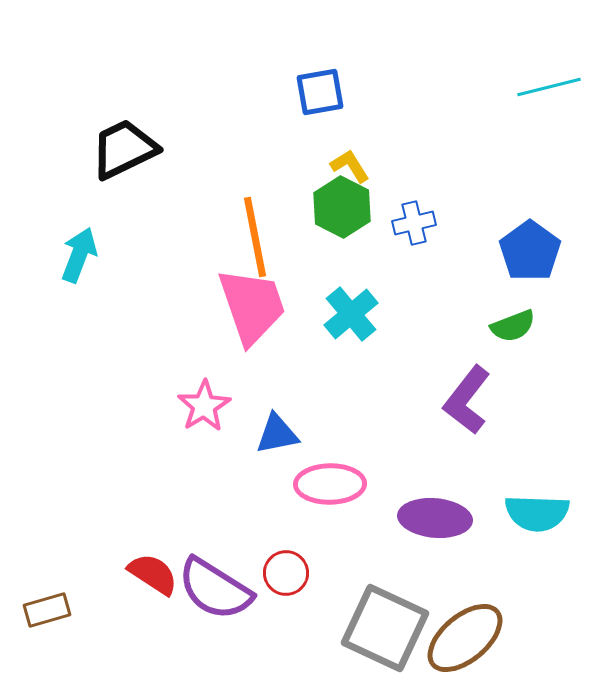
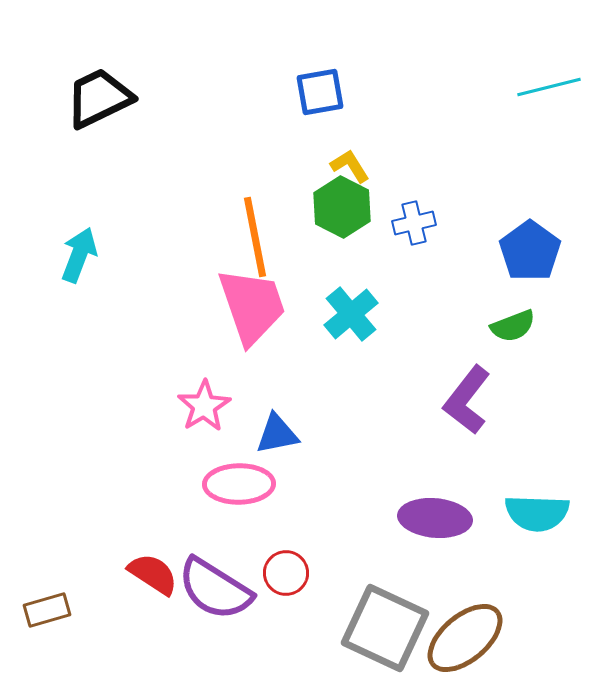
black trapezoid: moved 25 px left, 51 px up
pink ellipse: moved 91 px left
